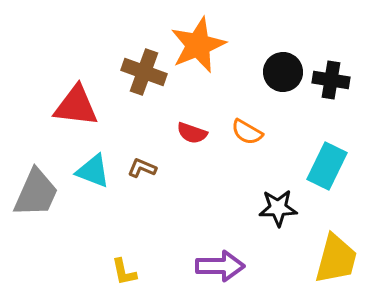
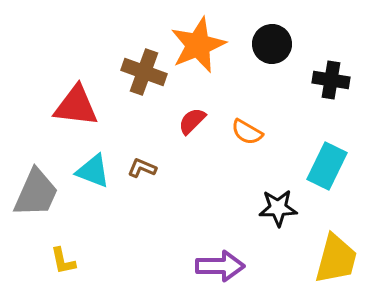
black circle: moved 11 px left, 28 px up
red semicircle: moved 12 px up; rotated 116 degrees clockwise
yellow L-shape: moved 61 px left, 11 px up
